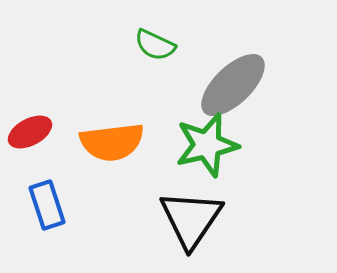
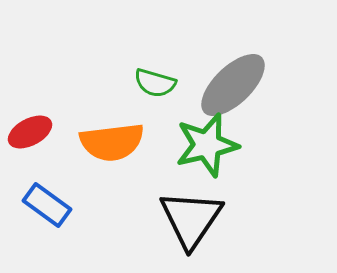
green semicircle: moved 38 px down; rotated 9 degrees counterclockwise
blue rectangle: rotated 36 degrees counterclockwise
